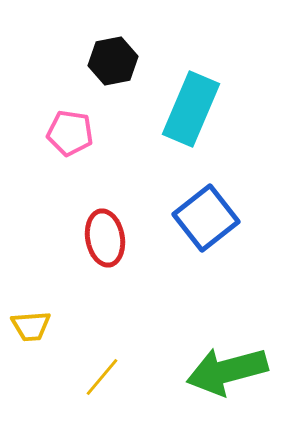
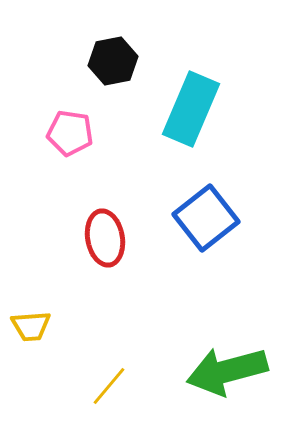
yellow line: moved 7 px right, 9 px down
